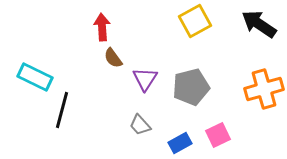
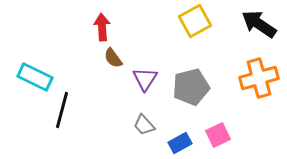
orange cross: moved 5 px left, 11 px up
gray trapezoid: moved 4 px right
